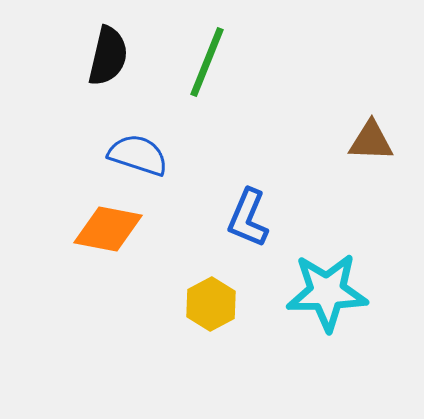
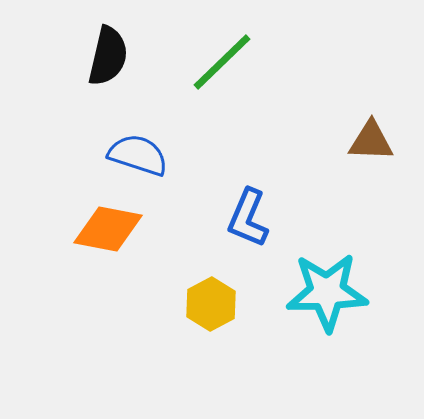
green line: moved 15 px right; rotated 24 degrees clockwise
